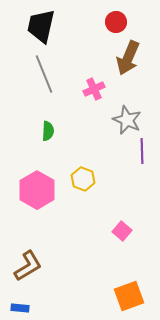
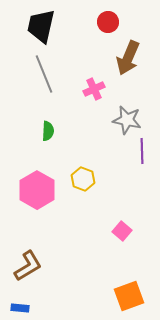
red circle: moved 8 px left
gray star: rotated 12 degrees counterclockwise
